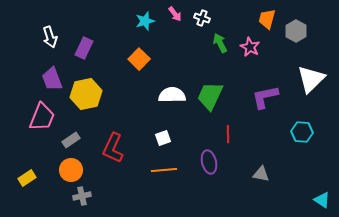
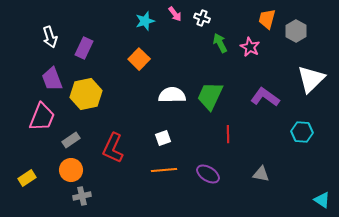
purple L-shape: rotated 48 degrees clockwise
purple ellipse: moved 1 px left, 12 px down; rotated 45 degrees counterclockwise
